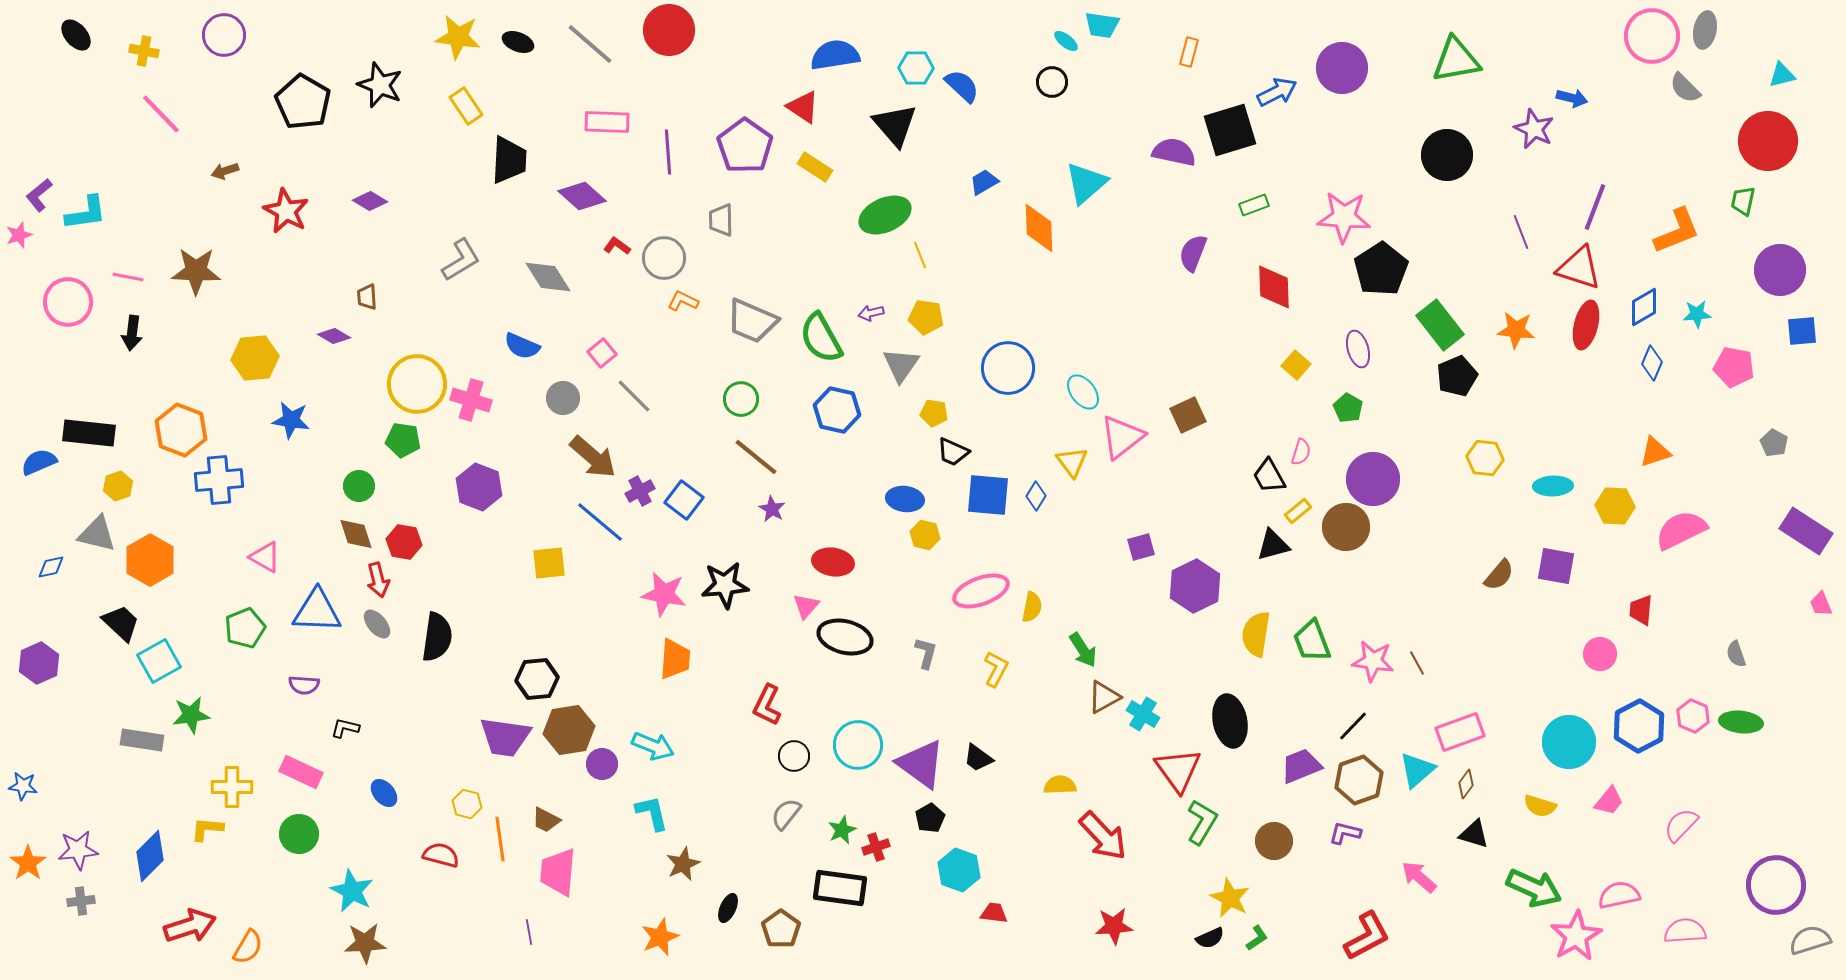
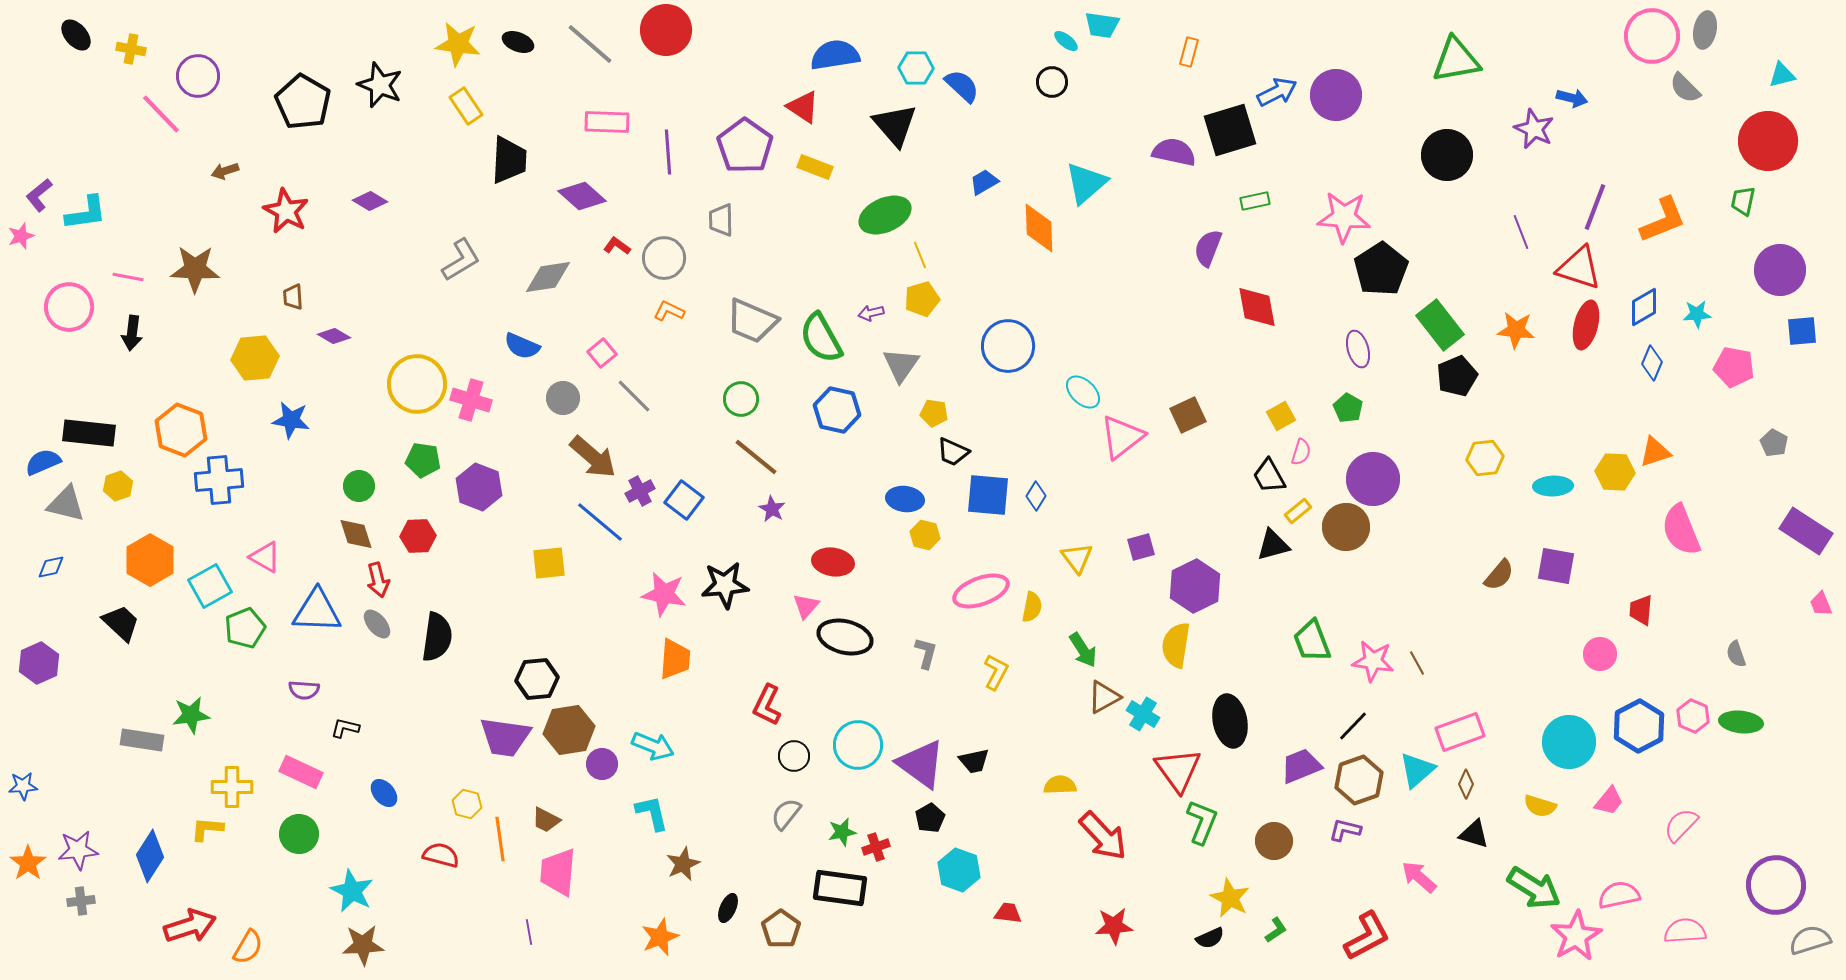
red circle at (669, 30): moved 3 px left
purple circle at (224, 35): moved 26 px left, 41 px down
yellow star at (458, 37): moved 7 px down
yellow cross at (144, 51): moved 13 px left, 2 px up
purple circle at (1342, 68): moved 6 px left, 27 px down
yellow rectangle at (815, 167): rotated 12 degrees counterclockwise
green rectangle at (1254, 205): moved 1 px right, 4 px up; rotated 8 degrees clockwise
orange L-shape at (1677, 231): moved 14 px left, 11 px up
pink star at (19, 235): moved 2 px right, 1 px down
purple semicircle at (1193, 253): moved 15 px right, 5 px up
brown star at (196, 271): moved 1 px left, 2 px up
gray diamond at (548, 277): rotated 66 degrees counterclockwise
red diamond at (1274, 287): moved 17 px left, 20 px down; rotated 9 degrees counterclockwise
brown trapezoid at (367, 297): moved 74 px left
orange L-shape at (683, 301): moved 14 px left, 10 px down
pink circle at (68, 302): moved 1 px right, 5 px down
yellow pentagon at (926, 317): moved 4 px left, 18 px up; rotated 24 degrees counterclockwise
yellow square at (1296, 365): moved 15 px left, 51 px down; rotated 20 degrees clockwise
blue circle at (1008, 368): moved 22 px up
cyan ellipse at (1083, 392): rotated 9 degrees counterclockwise
green pentagon at (403, 440): moved 20 px right, 20 px down
yellow hexagon at (1485, 458): rotated 12 degrees counterclockwise
blue semicircle at (39, 462): moved 4 px right
yellow triangle at (1072, 462): moved 5 px right, 96 px down
yellow hexagon at (1615, 506): moved 34 px up
pink semicircle at (1681, 530): rotated 86 degrees counterclockwise
gray triangle at (97, 534): moved 31 px left, 30 px up
red hexagon at (404, 542): moved 14 px right, 6 px up; rotated 12 degrees counterclockwise
yellow semicircle at (1256, 634): moved 80 px left, 11 px down
cyan square at (159, 661): moved 51 px right, 75 px up
yellow L-shape at (996, 669): moved 3 px down
purple semicircle at (304, 685): moved 5 px down
black trapezoid at (978, 758): moved 4 px left, 3 px down; rotated 48 degrees counterclockwise
brown diamond at (1466, 784): rotated 12 degrees counterclockwise
blue star at (23, 786): rotated 12 degrees counterclockwise
green L-shape at (1202, 822): rotated 9 degrees counterclockwise
green star at (842, 830): moved 2 px down; rotated 12 degrees clockwise
purple L-shape at (1345, 833): moved 3 px up
blue diamond at (150, 856): rotated 12 degrees counterclockwise
green arrow at (1534, 888): rotated 8 degrees clockwise
red trapezoid at (994, 913): moved 14 px right
green L-shape at (1257, 938): moved 19 px right, 8 px up
brown star at (365, 943): moved 2 px left, 2 px down
